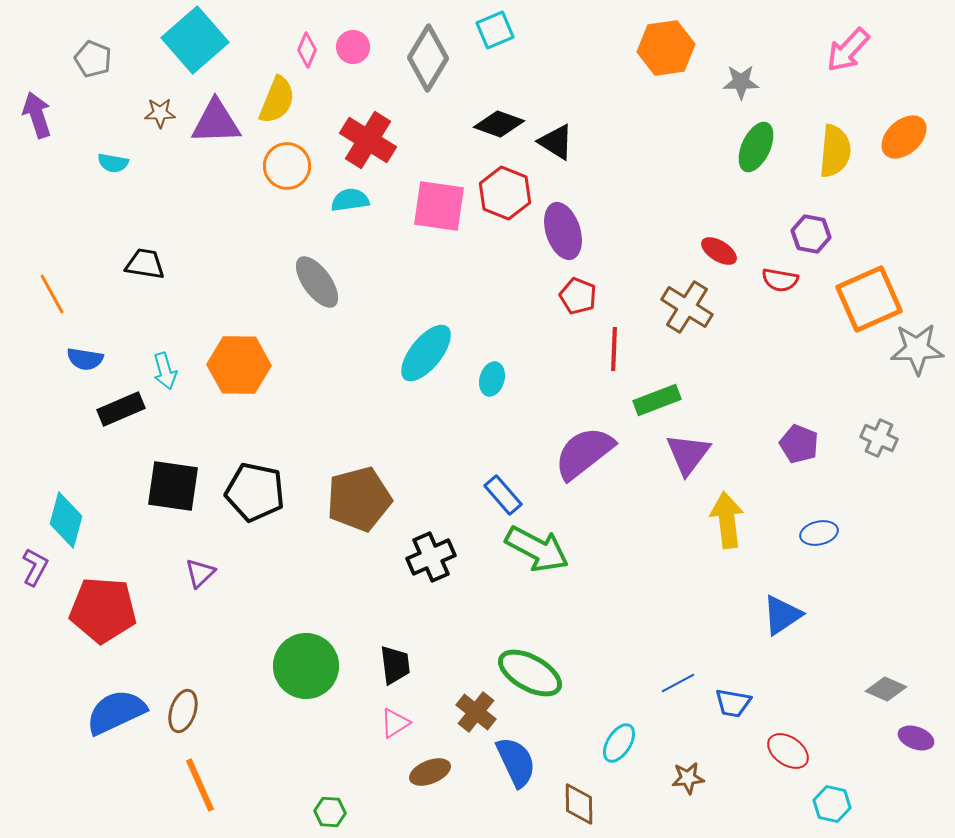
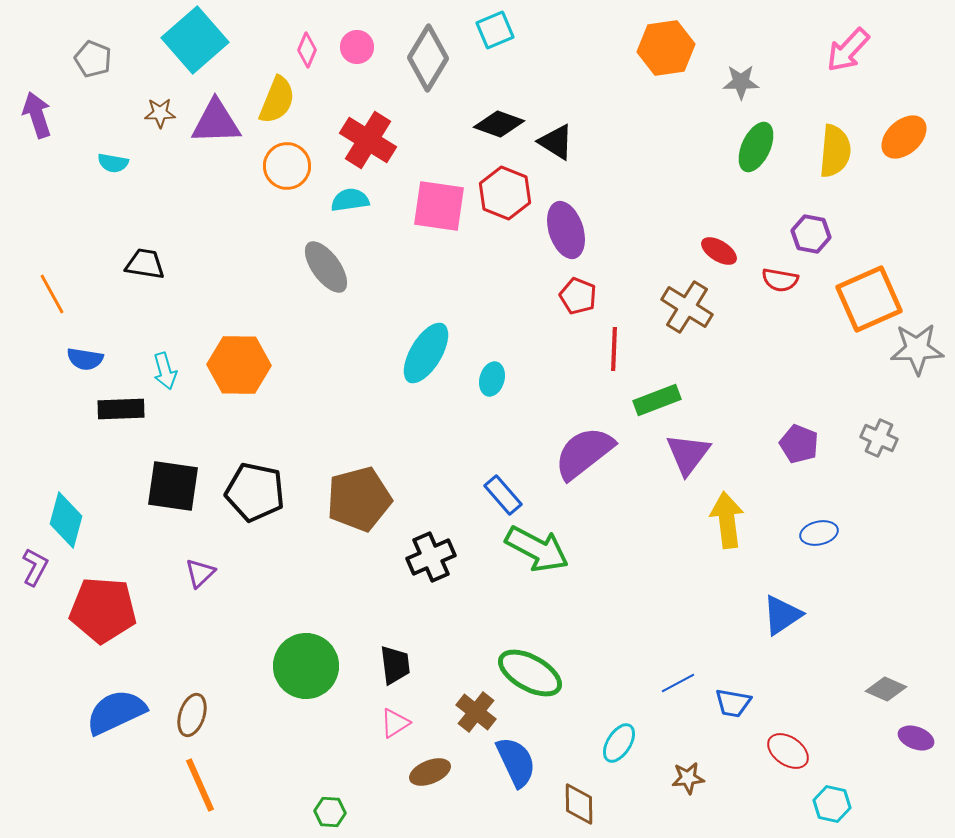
pink circle at (353, 47): moved 4 px right
purple ellipse at (563, 231): moved 3 px right, 1 px up
gray ellipse at (317, 282): moved 9 px right, 15 px up
cyan ellipse at (426, 353): rotated 8 degrees counterclockwise
black rectangle at (121, 409): rotated 21 degrees clockwise
brown ellipse at (183, 711): moved 9 px right, 4 px down
